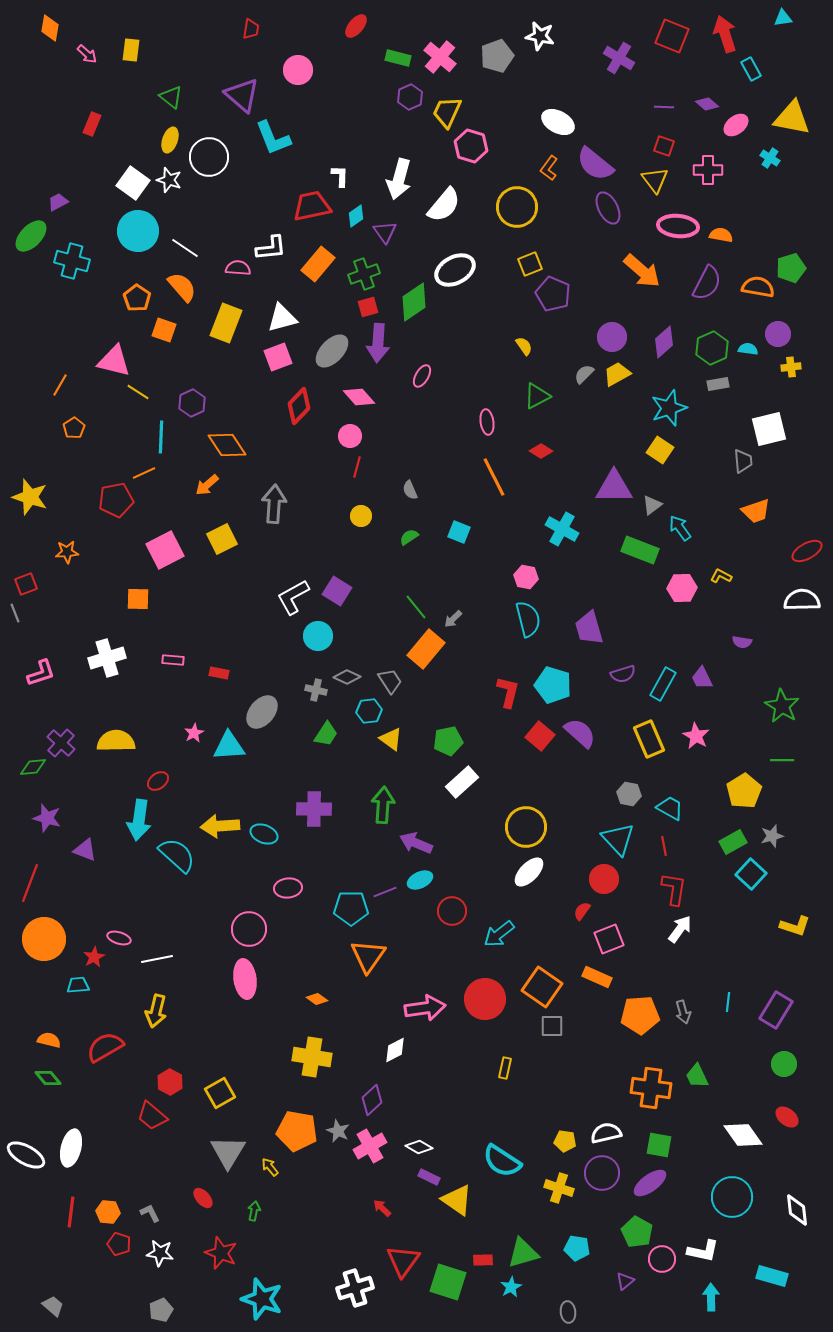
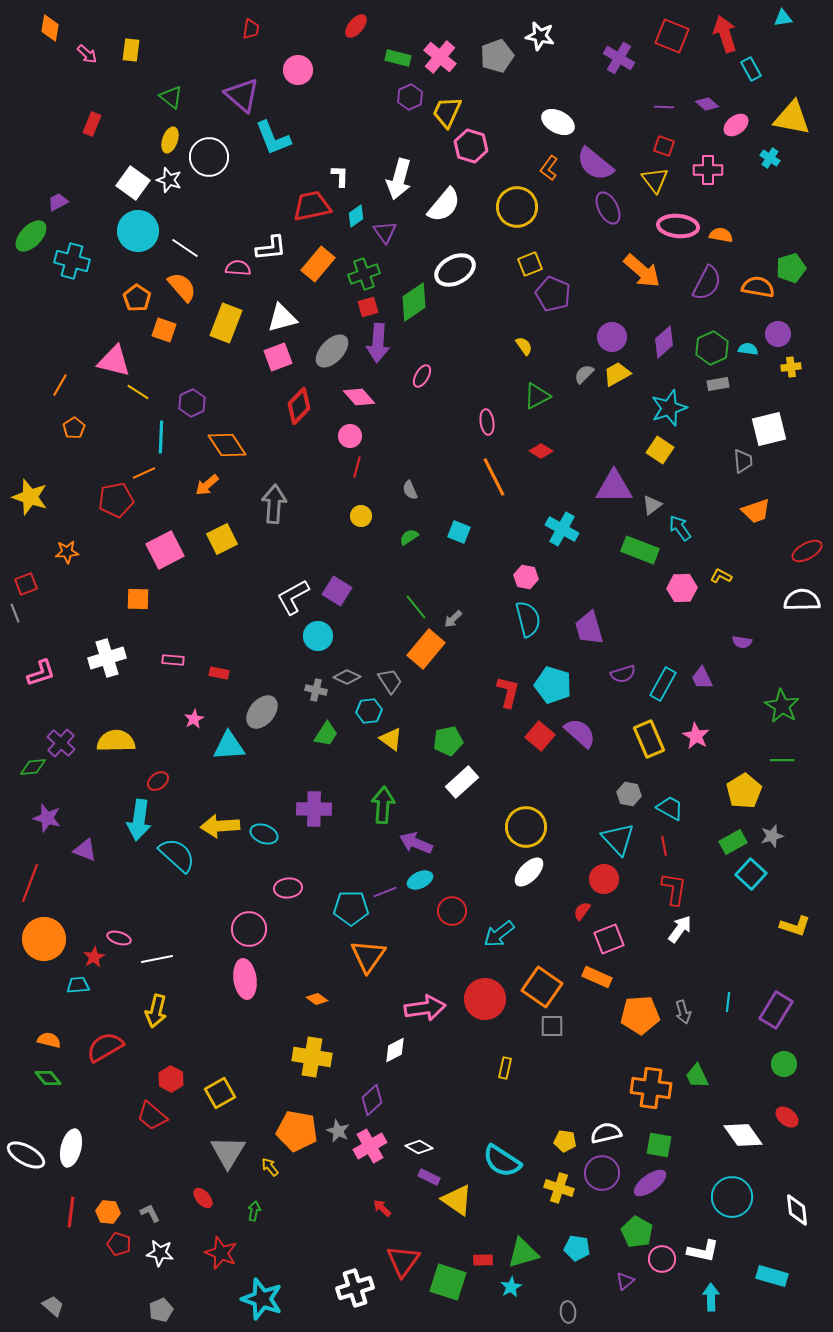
pink star at (194, 733): moved 14 px up
red hexagon at (170, 1082): moved 1 px right, 3 px up
